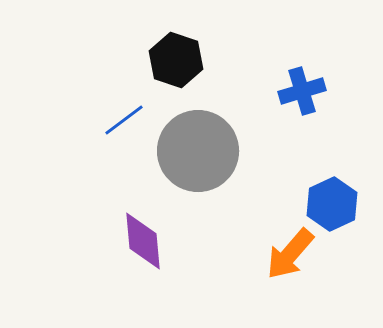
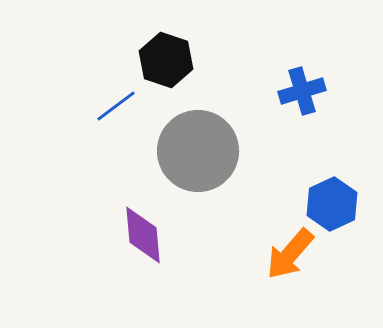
black hexagon: moved 10 px left
blue line: moved 8 px left, 14 px up
purple diamond: moved 6 px up
